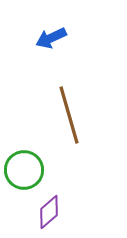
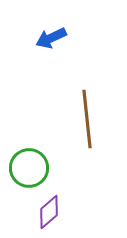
brown line: moved 18 px right, 4 px down; rotated 10 degrees clockwise
green circle: moved 5 px right, 2 px up
